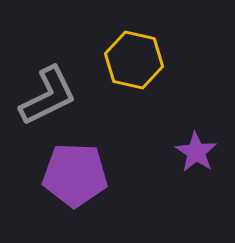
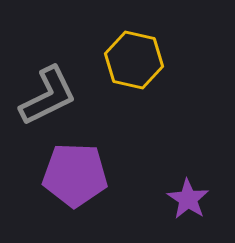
purple star: moved 8 px left, 47 px down
